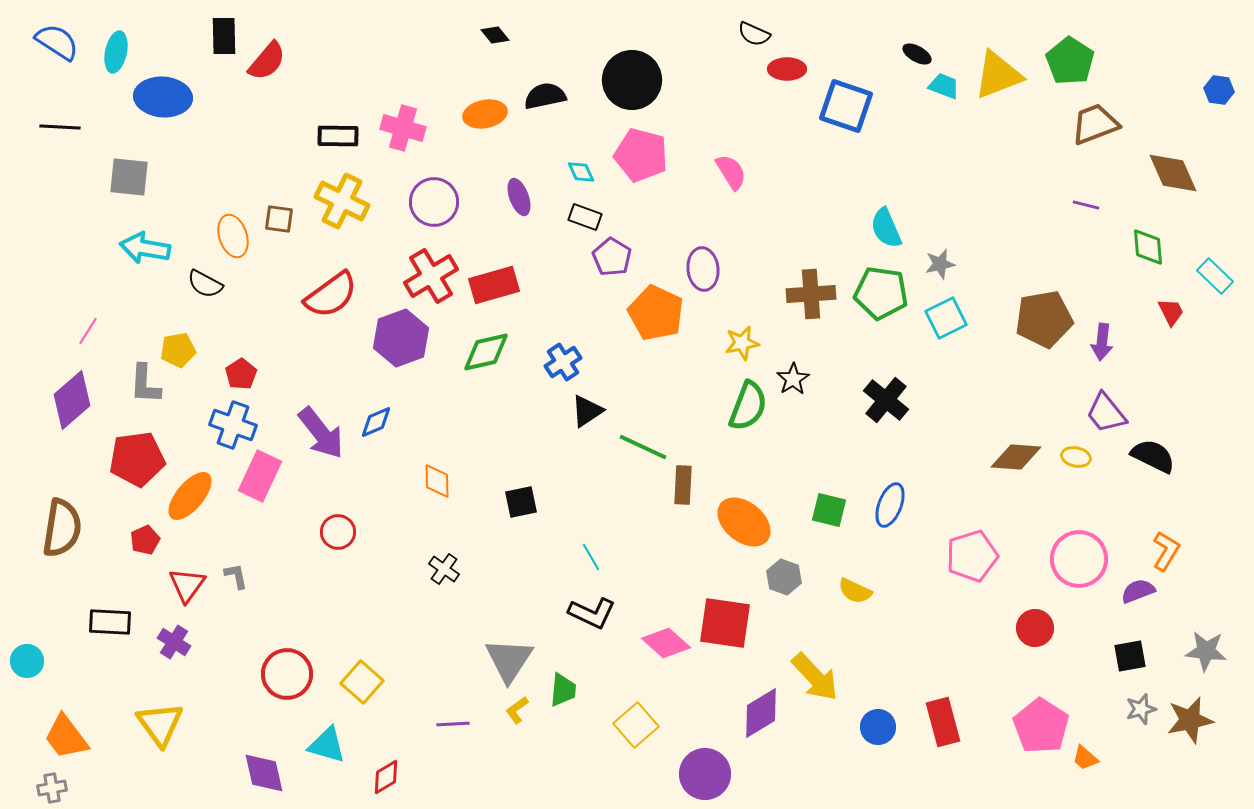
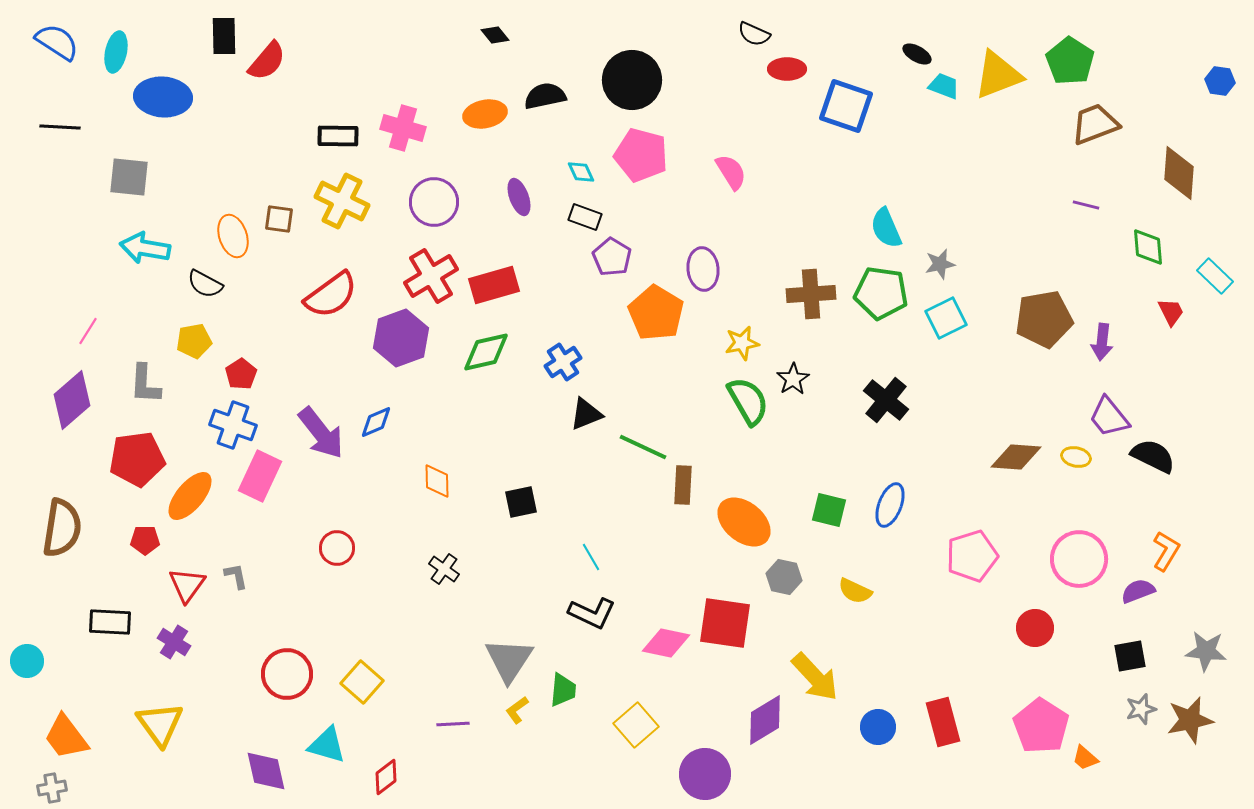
blue hexagon at (1219, 90): moved 1 px right, 9 px up
brown diamond at (1173, 173): moved 6 px right; rotated 28 degrees clockwise
orange pentagon at (656, 313): rotated 6 degrees clockwise
yellow pentagon at (178, 350): moved 16 px right, 9 px up
green semicircle at (748, 406): moved 5 px up; rotated 51 degrees counterclockwise
black triangle at (587, 411): moved 1 px left, 3 px down; rotated 12 degrees clockwise
purple trapezoid at (1106, 413): moved 3 px right, 4 px down
red circle at (338, 532): moved 1 px left, 16 px down
red pentagon at (145, 540): rotated 24 degrees clockwise
gray hexagon at (784, 577): rotated 8 degrees counterclockwise
pink diamond at (666, 643): rotated 30 degrees counterclockwise
purple diamond at (761, 713): moved 4 px right, 7 px down
purple diamond at (264, 773): moved 2 px right, 2 px up
red diamond at (386, 777): rotated 6 degrees counterclockwise
